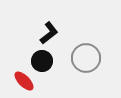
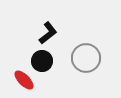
black L-shape: moved 1 px left
red ellipse: moved 1 px up
